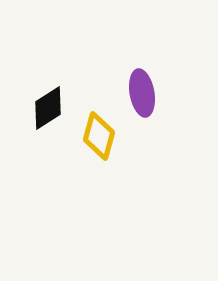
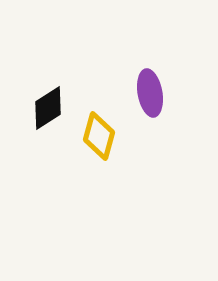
purple ellipse: moved 8 px right
